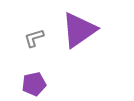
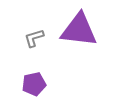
purple triangle: rotated 42 degrees clockwise
